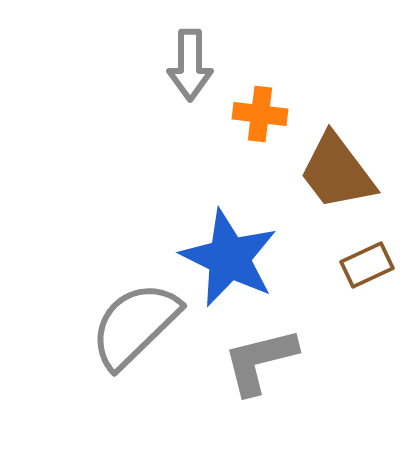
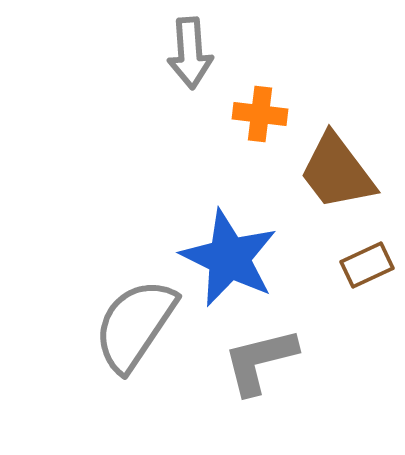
gray arrow: moved 12 px up; rotated 4 degrees counterclockwise
gray semicircle: rotated 12 degrees counterclockwise
